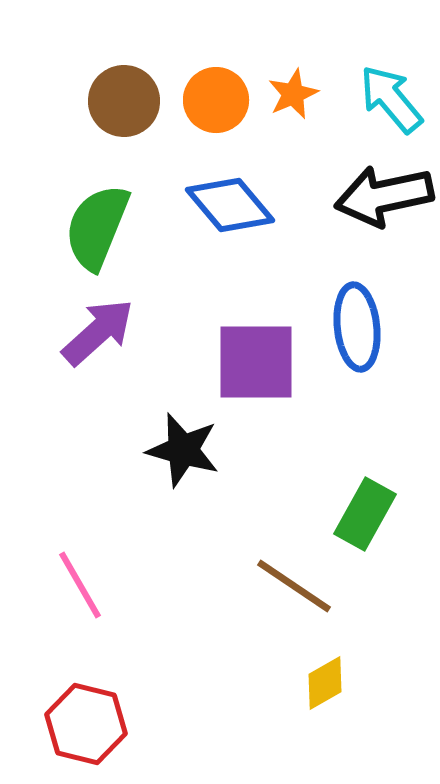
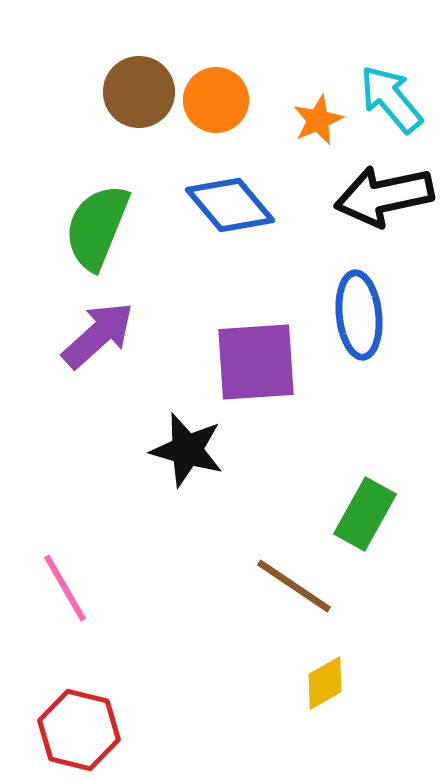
orange star: moved 25 px right, 26 px down
brown circle: moved 15 px right, 9 px up
blue ellipse: moved 2 px right, 12 px up
purple arrow: moved 3 px down
purple square: rotated 4 degrees counterclockwise
black star: moved 4 px right
pink line: moved 15 px left, 3 px down
red hexagon: moved 7 px left, 6 px down
